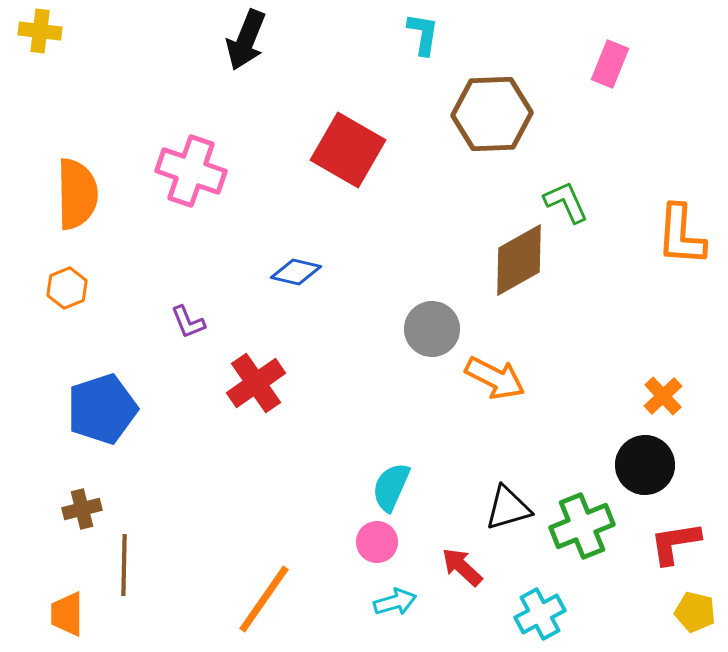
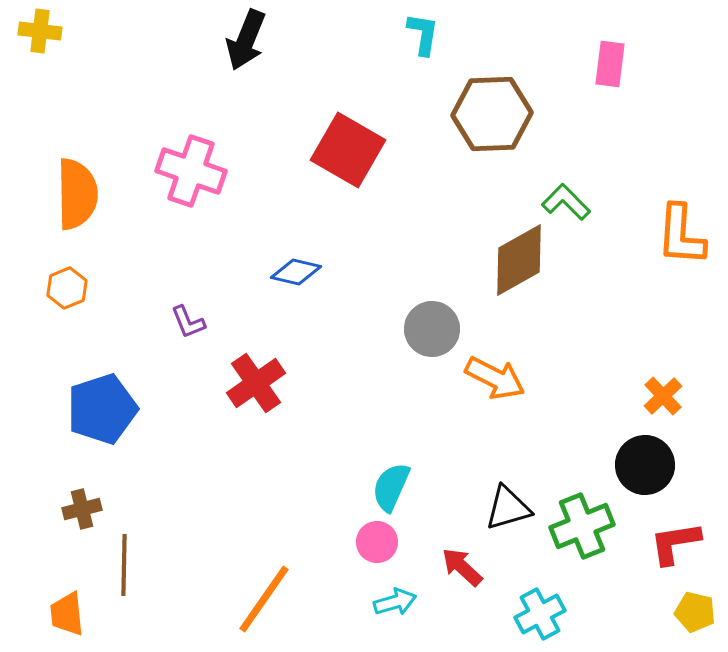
pink rectangle: rotated 15 degrees counterclockwise
green L-shape: rotated 21 degrees counterclockwise
orange trapezoid: rotated 6 degrees counterclockwise
